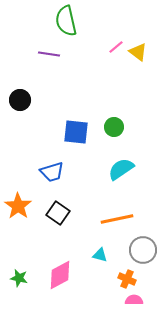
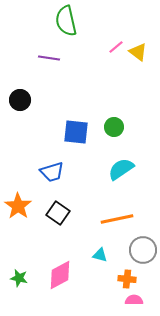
purple line: moved 4 px down
orange cross: rotated 18 degrees counterclockwise
